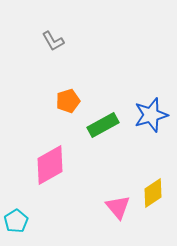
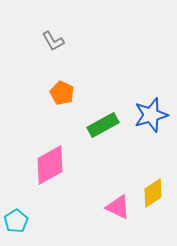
orange pentagon: moved 6 px left, 8 px up; rotated 30 degrees counterclockwise
pink triangle: rotated 24 degrees counterclockwise
